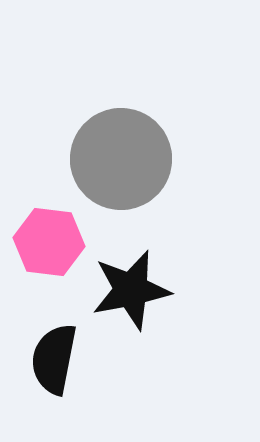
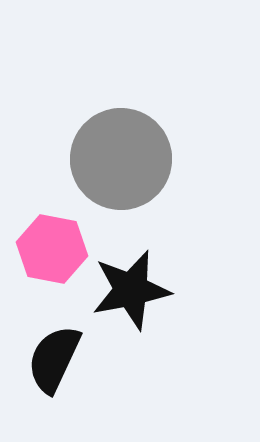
pink hexagon: moved 3 px right, 7 px down; rotated 4 degrees clockwise
black semicircle: rotated 14 degrees clockwise
